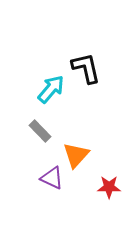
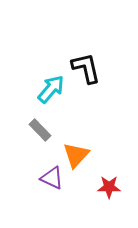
gray rectangle: moved 1 px up
